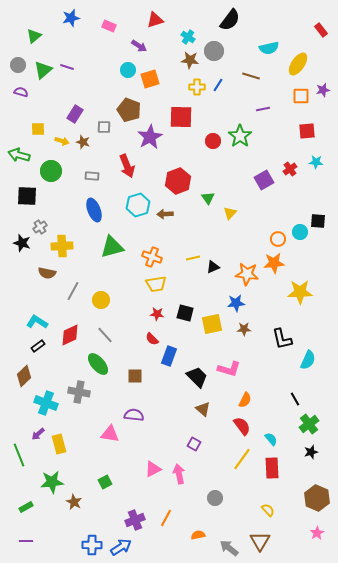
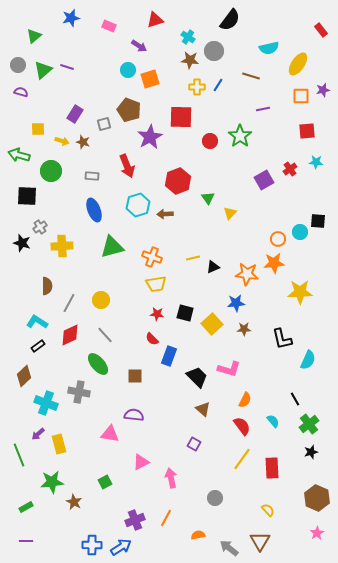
gray square at (104, 127): moved 3 px up; rotated 16 degrees counterclockwise
red circle at (213, 141): moved 3 px left
brown semicircle at (47, 273): moved 13 px down; rotated 102 degrees counterclockwise
gray line at (73, 291): moved 4 px left, 12 px down
yellow square at (212, 324): rotated 30 degrees counterclockwise
cyan semicircle at (271, 439): moved 2 px right, 18 px up
pink triangle at (153, 469): moved 12 px left, 7 px up
pink arrow at (179, 474): moved 8 px left, 4 px down
